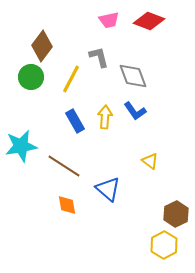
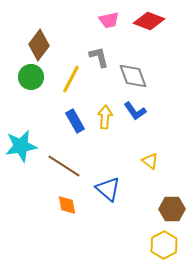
brown diamond: moved 3 px left, 1 px up
brown hexagon: moved 4 px left, 5 px up; rotated 25 degrees clockwise
